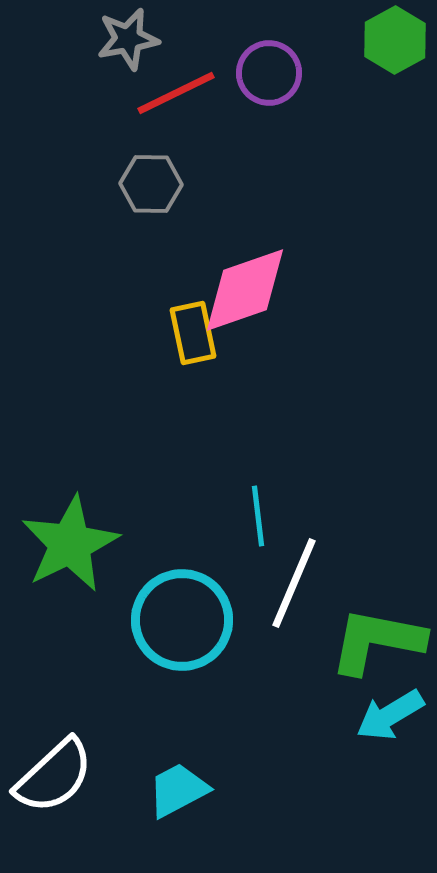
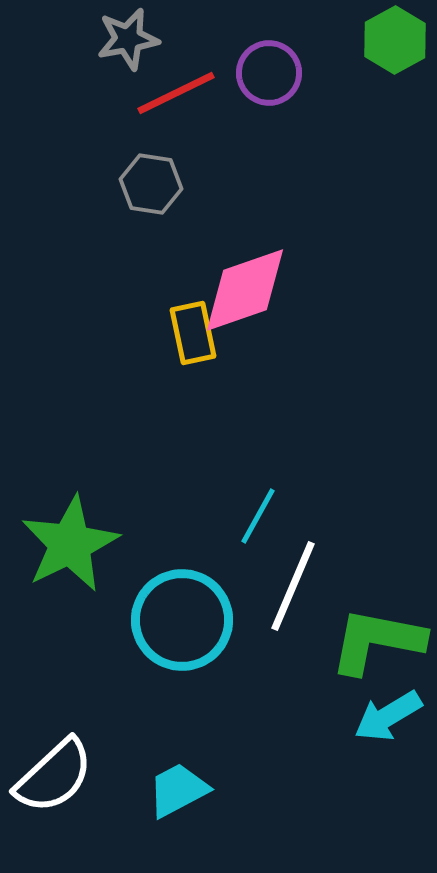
gray hexagon: rotated 8 degrees clockwise
cyan line: rotated 36 degrees clockwise
white line: moved 1 px left, 3 px down
cyan arrow: moved 2 px left, 1 px down
